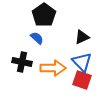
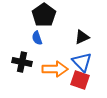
blue semicircle: rotated 152 degrees counterclockwise
orange arrow: moved 2 px right, 1 px down
red square: moved 2 px left
